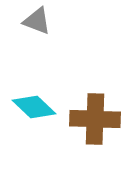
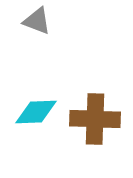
cyan diamond: moved 2 px right, 5 px down; rotated 45 degrees counterclockwise
